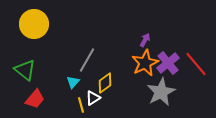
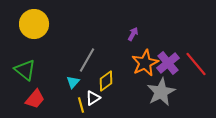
purple arrow: moved 12 px left, 6 px up
yellow diamond: moved 1 px right, 2 px up
